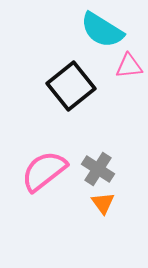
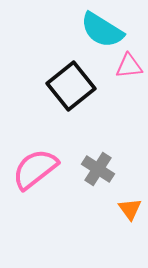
pink semicircle: moved 9 px left, 2 px up
orange triangle: moved 27 px right, 6 px down
